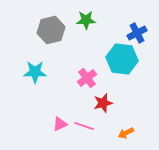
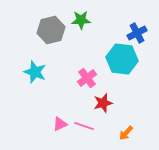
green star: moved 5 px left
cyan star: rotated 20 degrees clockwise
orange arrow: rotated 21 degrees counterclockwise
